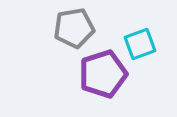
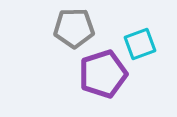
gray pentagon: rotated 9 degrees clockwise
